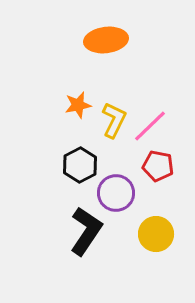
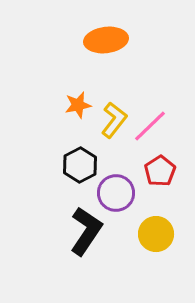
yellow L-shape: rotated 12 degrees clockwise
red pentagon: moved 2 px right, 5 px down; rotated 28 degrees clockwise
